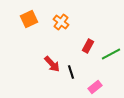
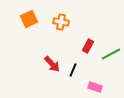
orange cross: rotated 28 degrees counterclockwise
black line: moved 2 px right, 2 px up; rotated 40 degrees clockwise
pink rectangle: rotated 56 degrees clockwise
